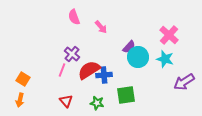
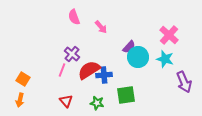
purple arrow: rotated 80 degrees counterclockwise
